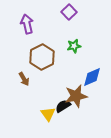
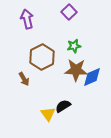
purple arrow: moved 5 px up
brown star: moved 26 px up; rotated 15 degrees clockwise
